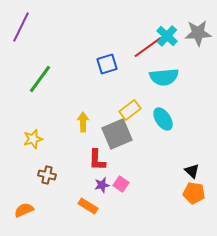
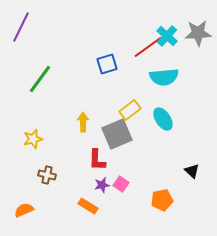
orange pentagon: moved 32 px left, 7 px down; rotated 20 degrees counterclockwise
